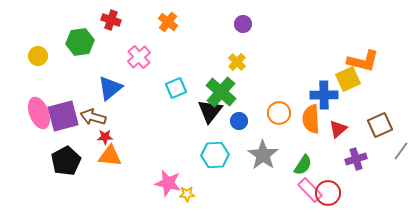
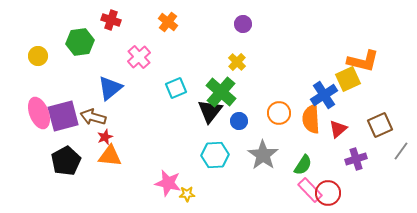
blue cross: rotated 32 degrees counterclockwise
red star: rotated 21 degrees counterclockwise
